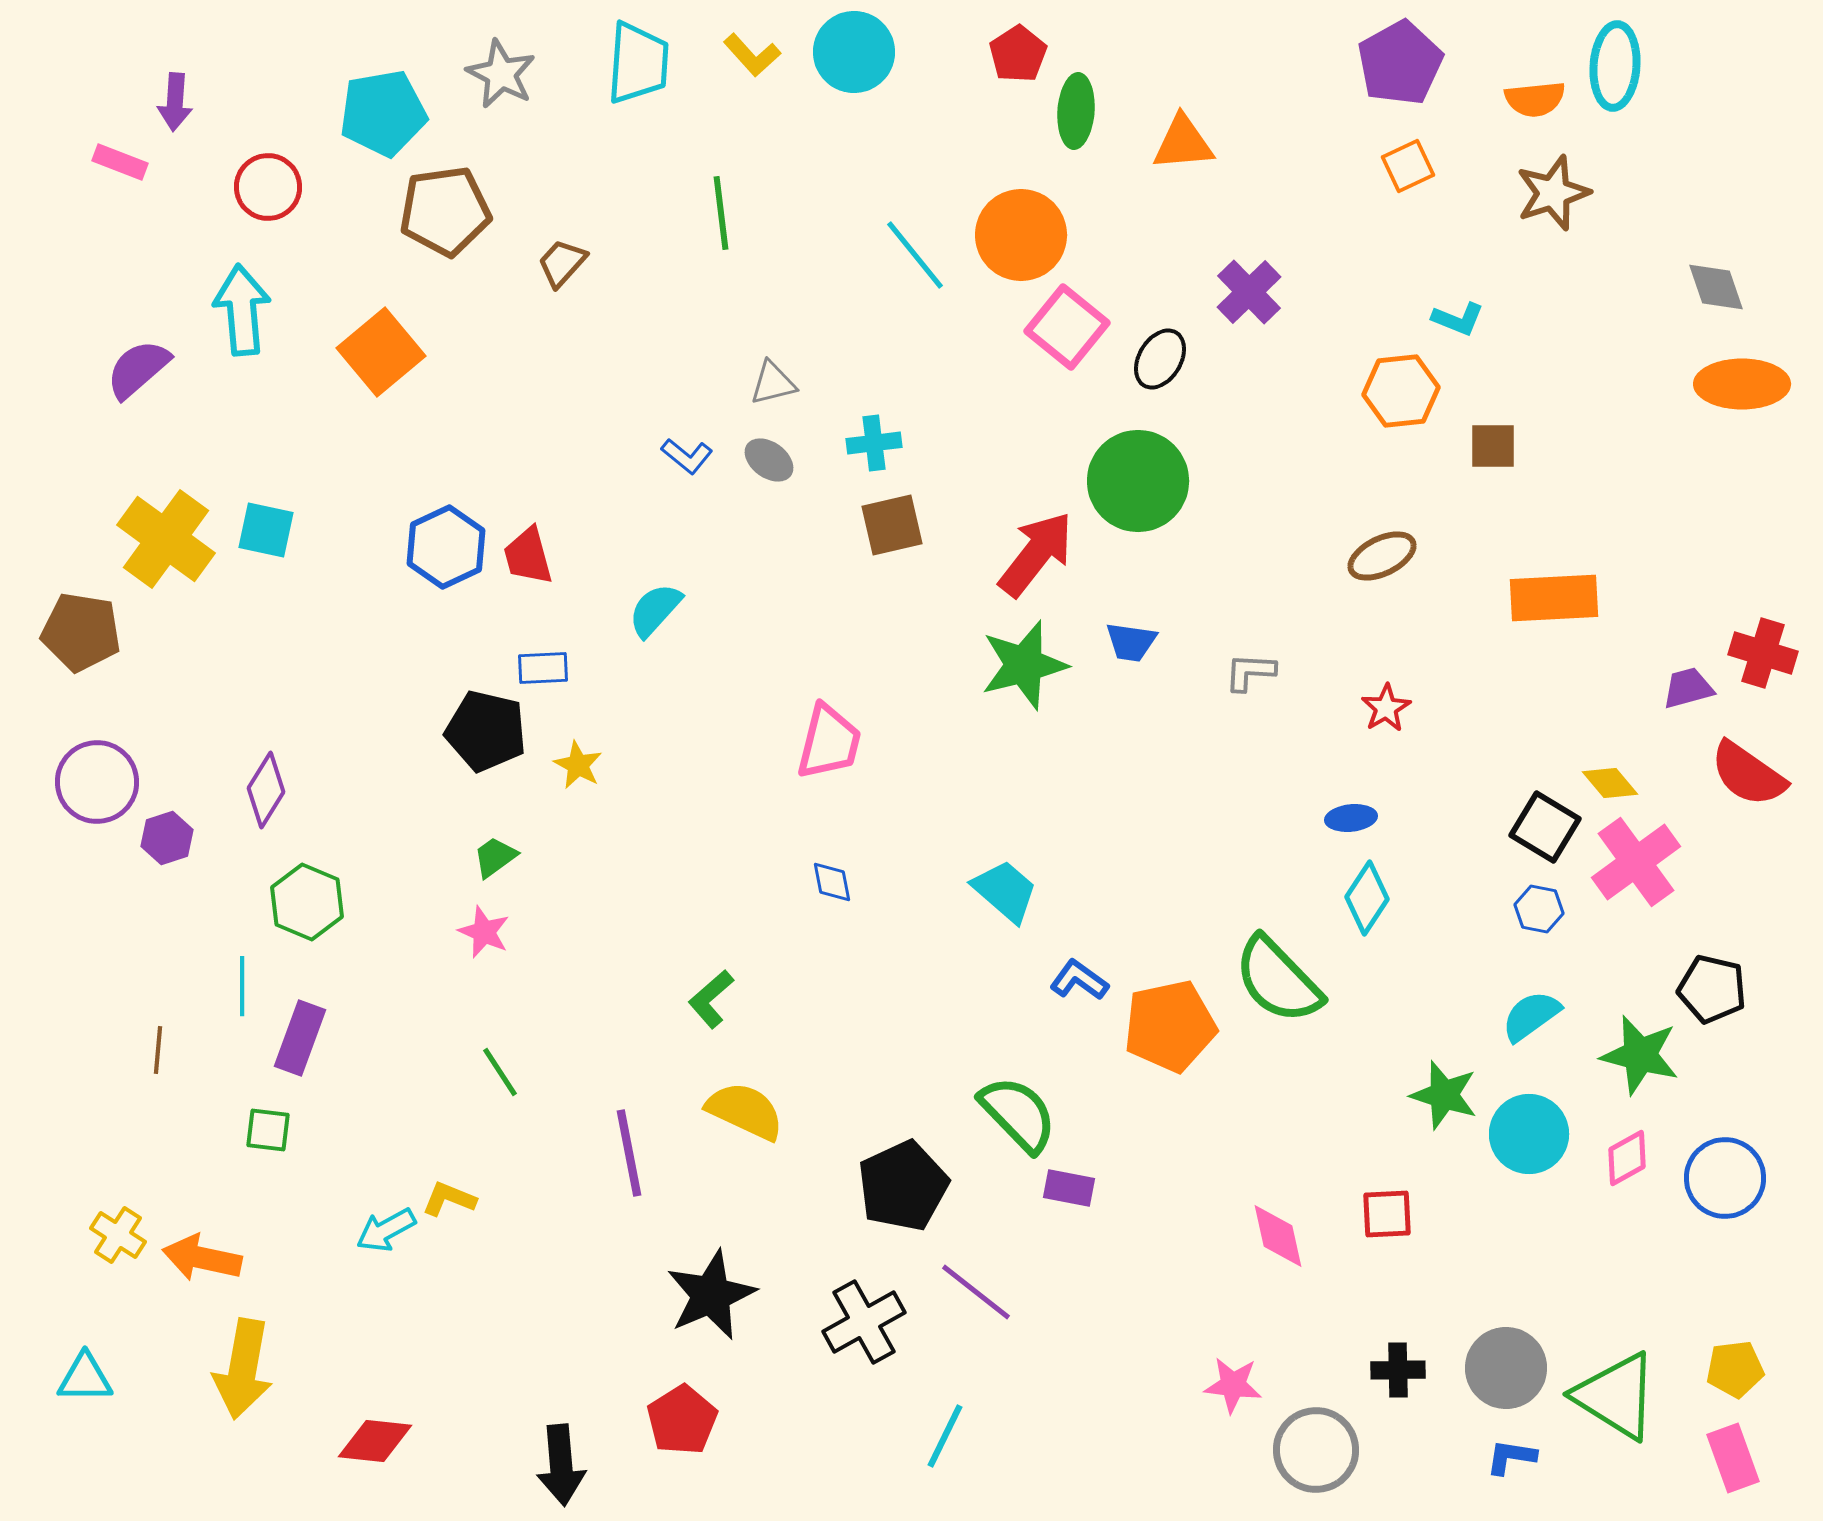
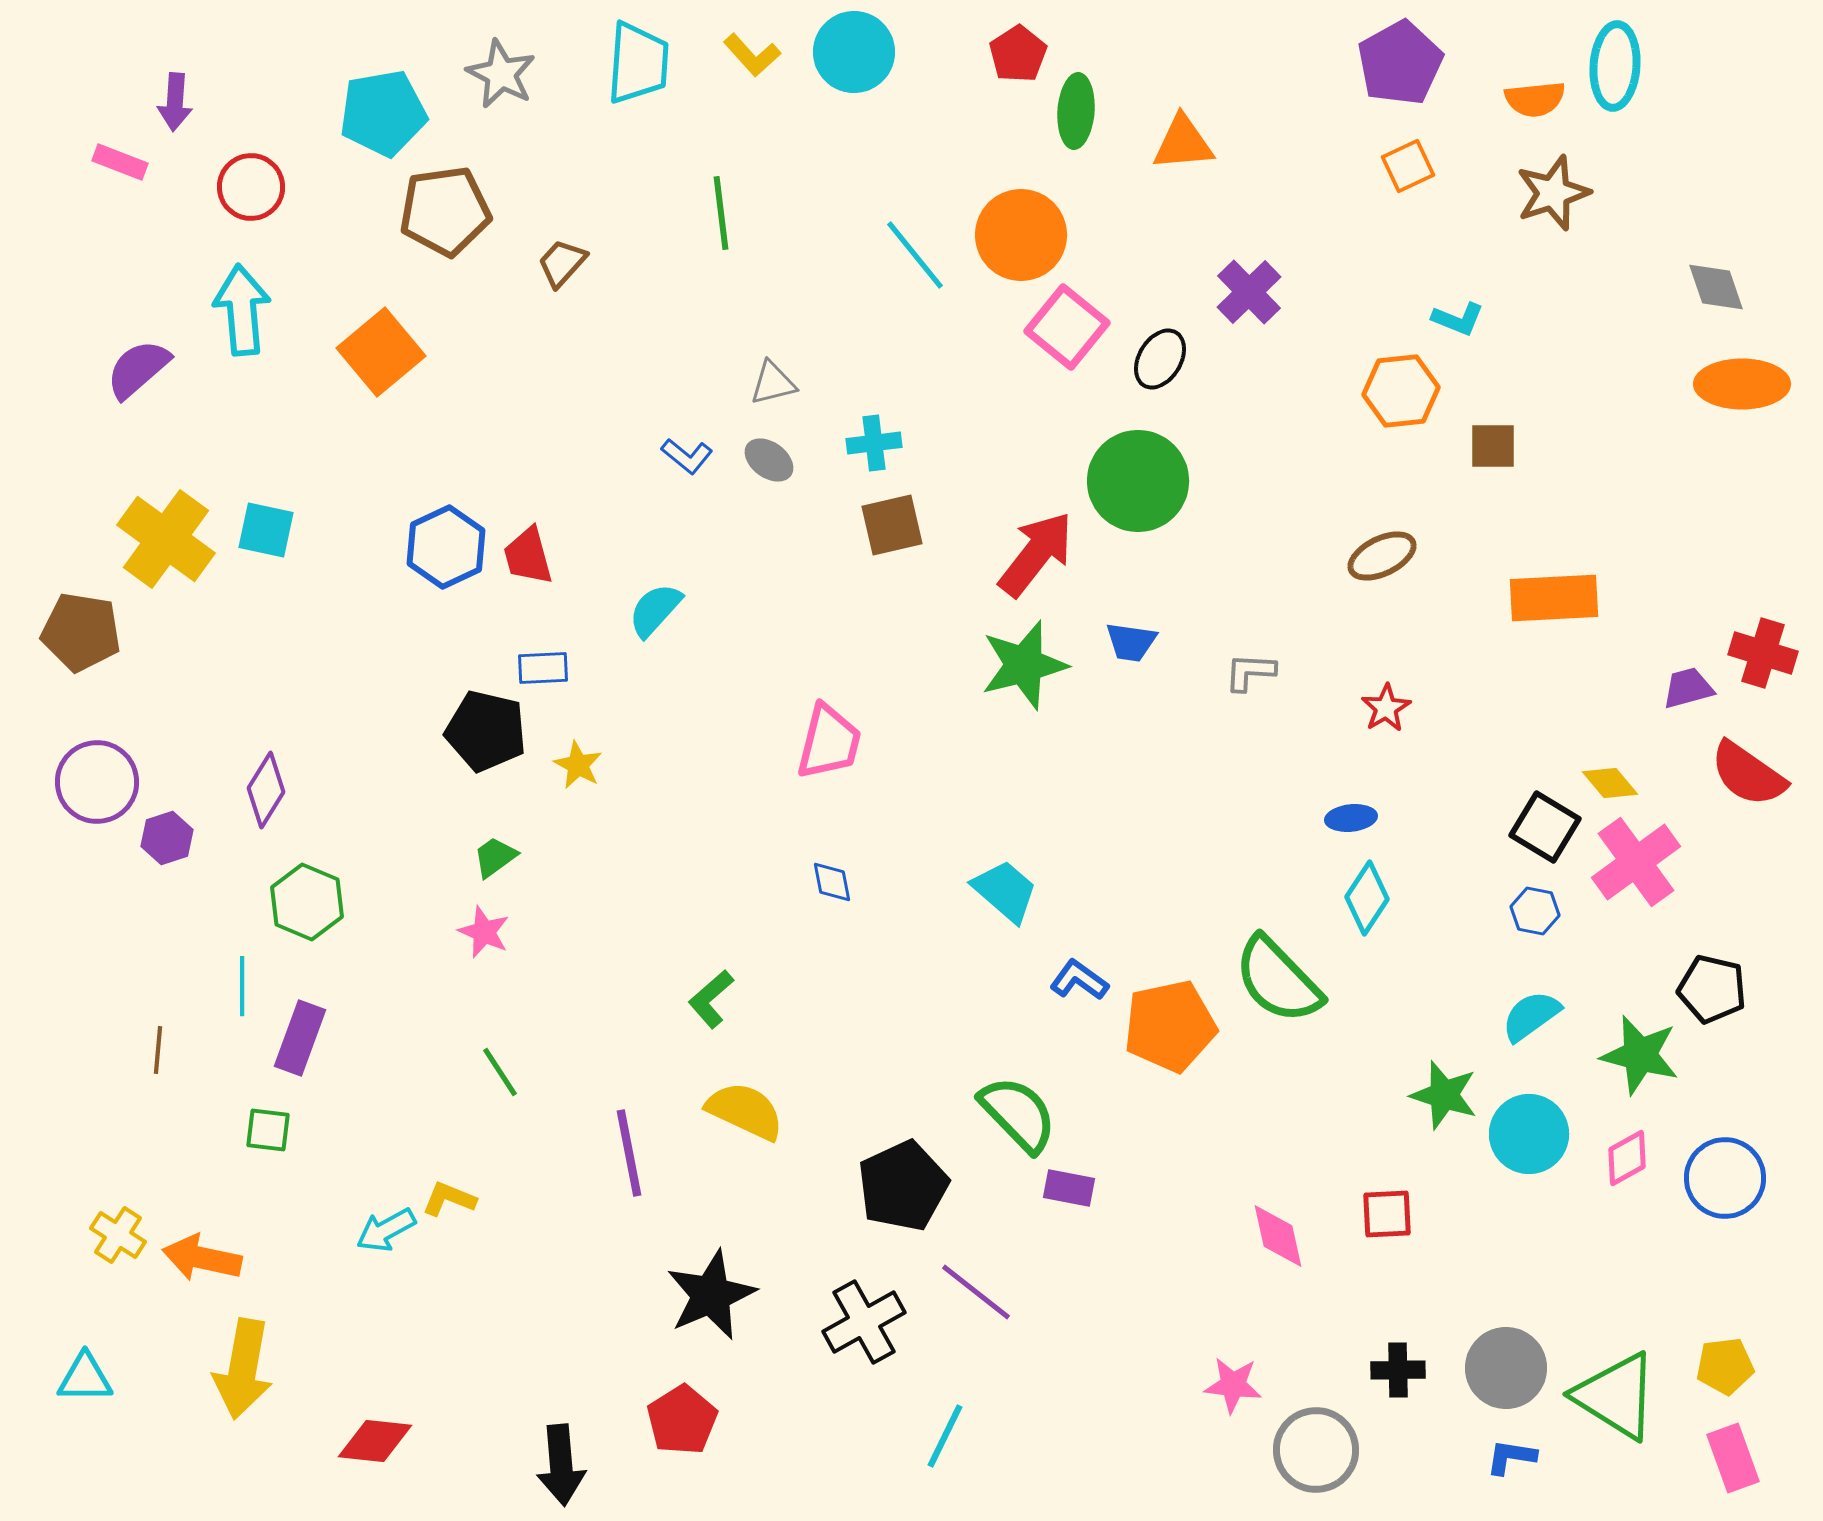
red circle at (268, 187): moved 17 px left
blue hexagon at (1539, 909): moved 4 px left, 2 px down
yellow pentagon at (1735, 1369): moved 10 px left, 3 px up
